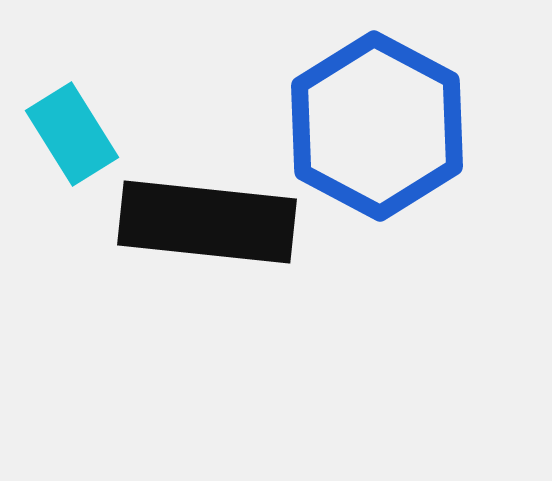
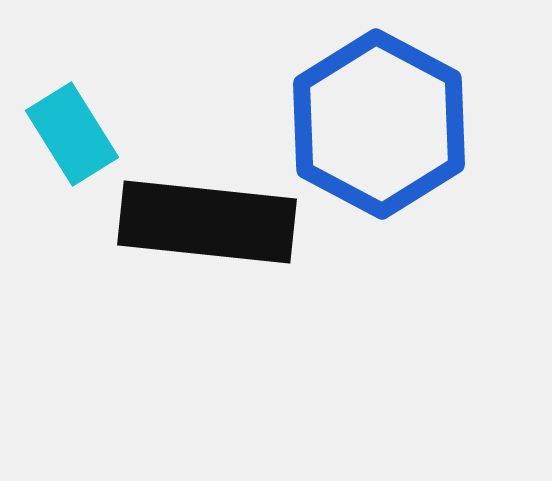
blue hexagon: moved 2 px right, 2 px up
